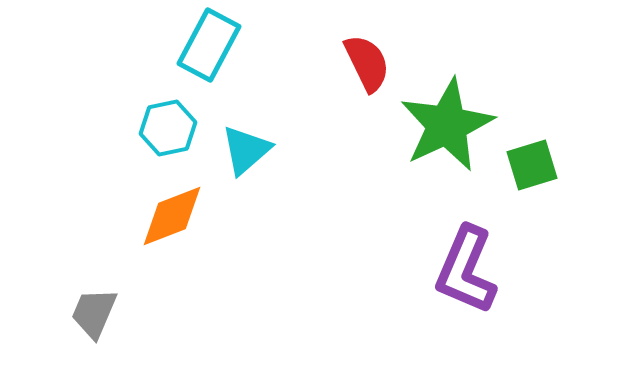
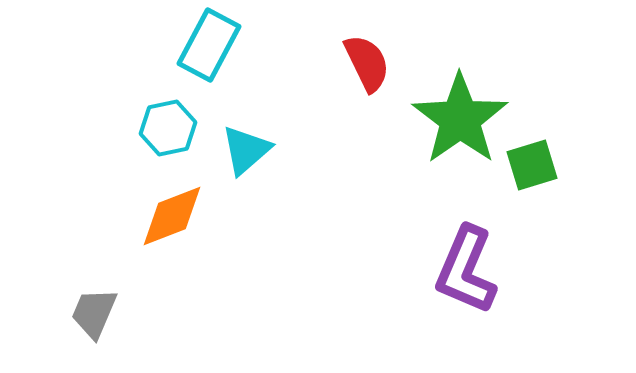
green star: moved 13 px right, 6 px up; rotated 10 degrees counterclockwise
